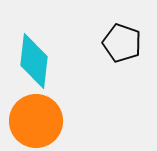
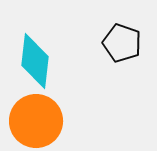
cyan diamond: moved 1 px right
